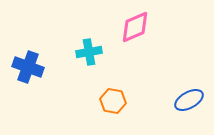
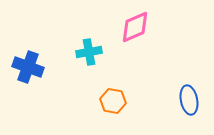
blue ellipse: rotated 72 degrees counterclockwise
